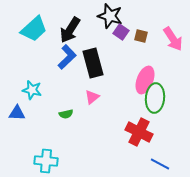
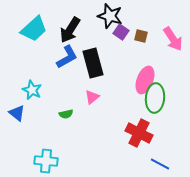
blue L-shape: rotated 15 degrees clockwise
cyan star: rotated 12 degrees clockwise
blue triangle: rotated 36 degrees clockwise
red cross: moved 1 px down
